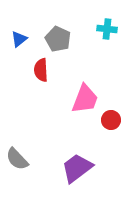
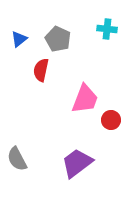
red semicircle: rotated 15 degrees clockwise
gray semicircle: rotated 15 degrees clockwise
purple trapezoid: moved 5 px up
